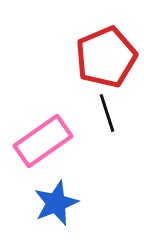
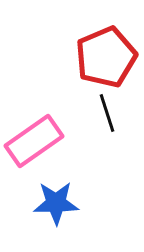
pink rectangle: moved 9 px left
blue star: rotated 21 degrees clockwise
